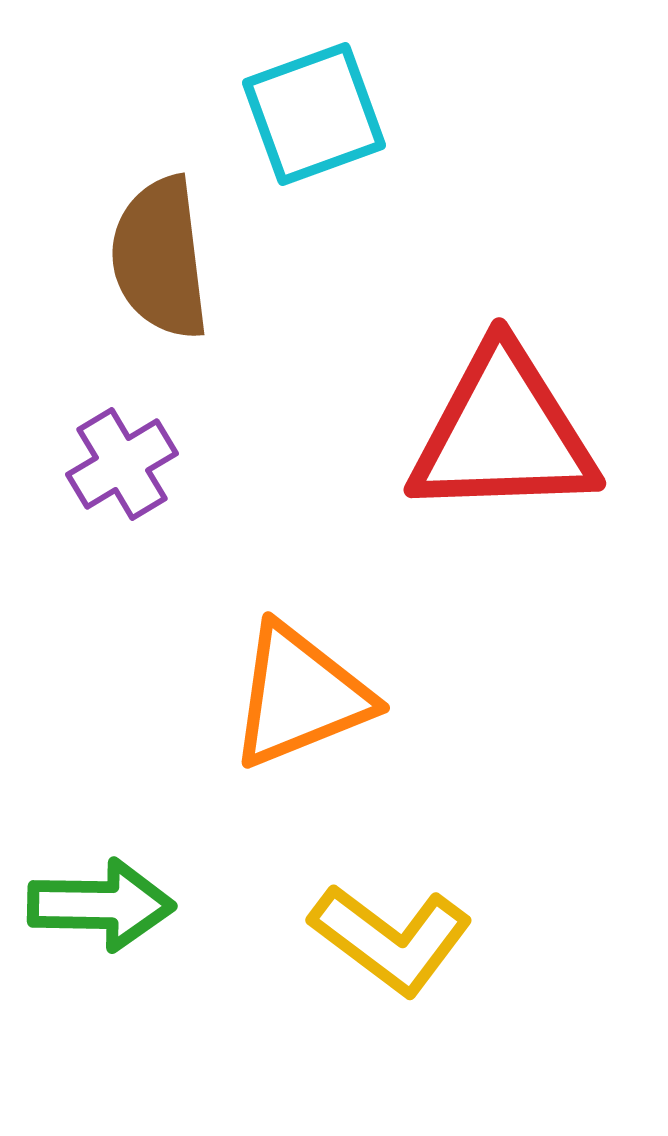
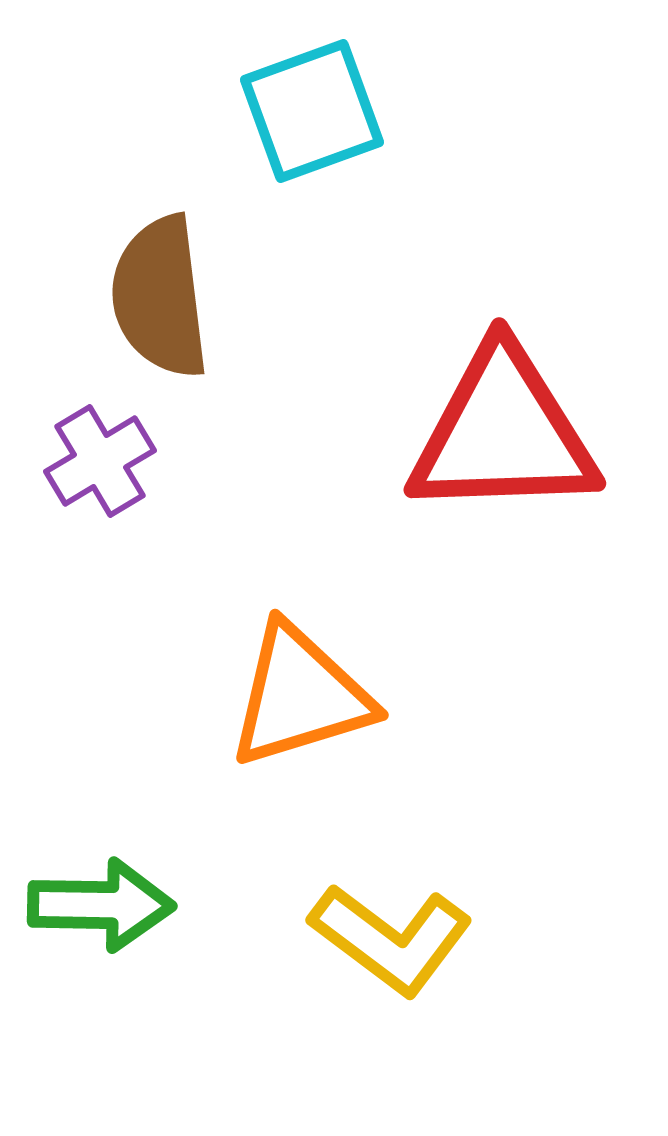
cyan square: moved 2 px left, 3 px up
brown semicircle: moved 39 px down
purple cross: moved 22 px left, 3 px up
orange triangle: rotated 5 degrees clockwise
